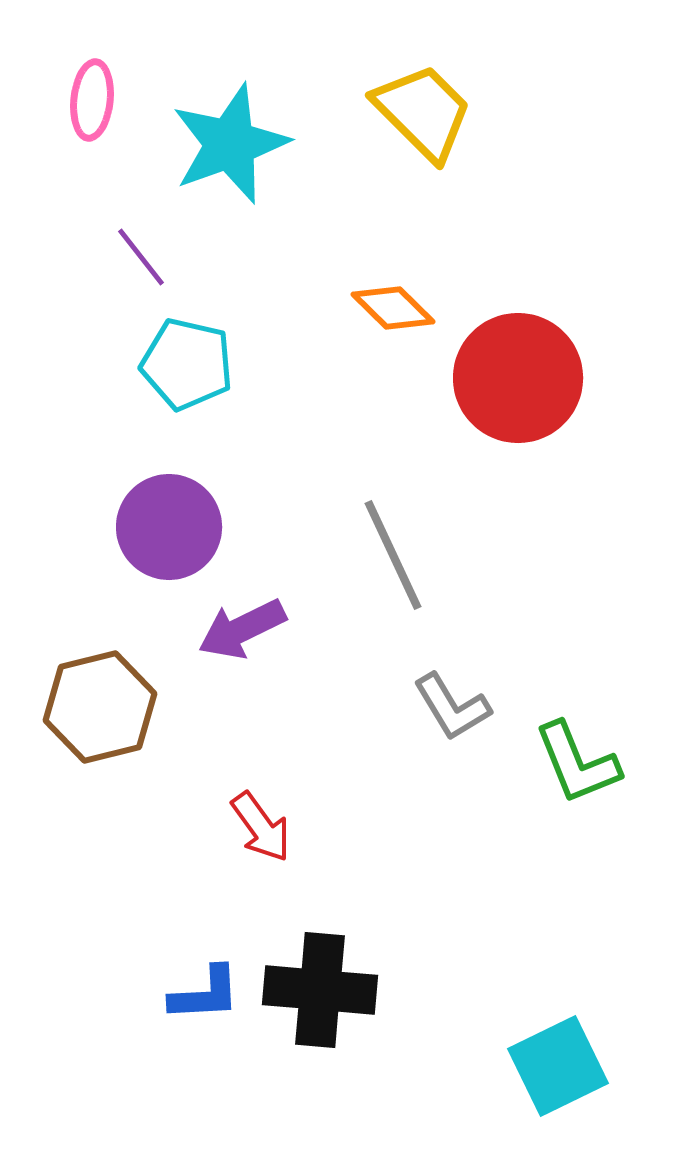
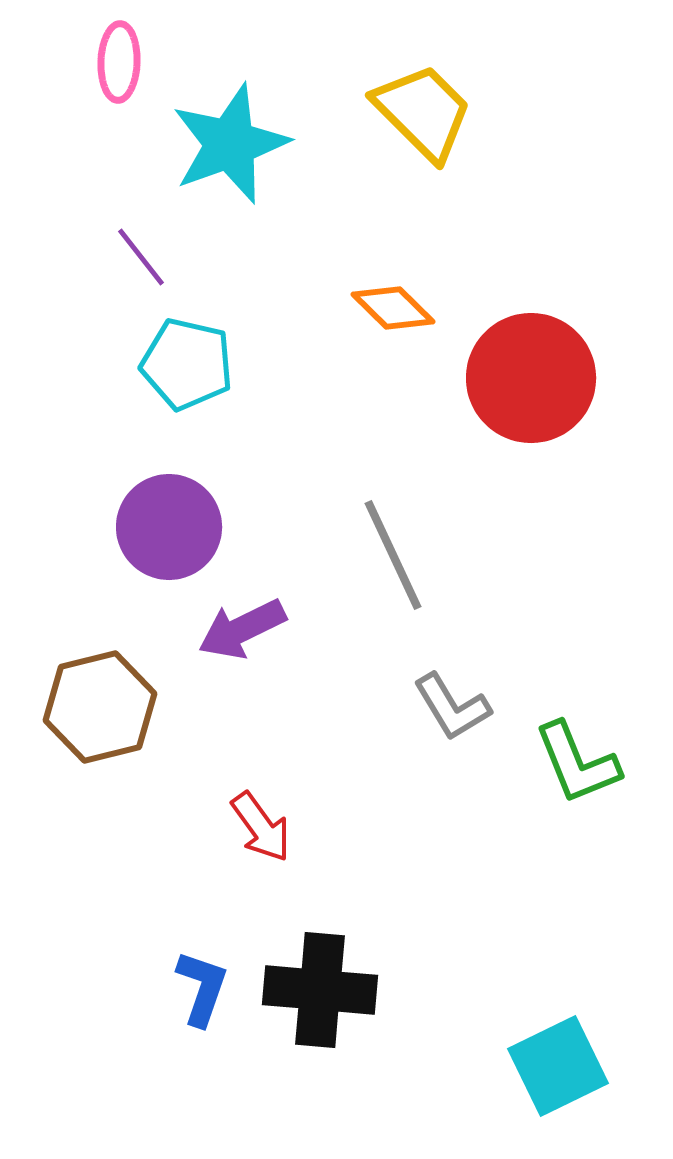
pink ellipse: moved 27 px right, 38 px up; rotated 4 degrees counterclockwise
red circle: moved 13 px right
blue L-shape: moved 3 px left, 6 px up; rotated 68 degrees counterclockwise
